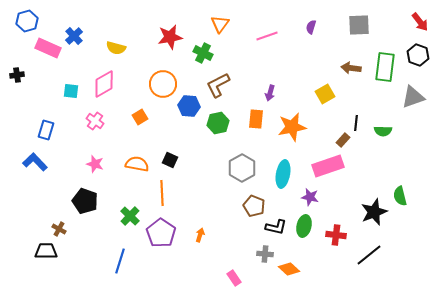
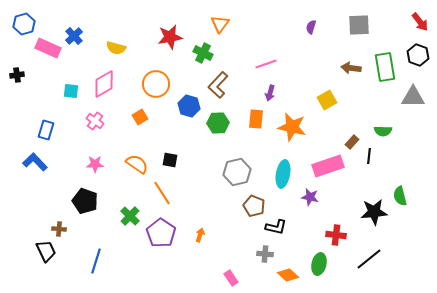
blue hexagon at (27, 21): moved 3 px left, 3 px down
pink line at (267, 36): moved 1 px left, 28 px down
green rectangle at (385, 67): rotated 16 degrees counterclockwise
orange circle at (163, 84): moved 7 px left
brown L-shape at (218, 85): rotated 20 degrees counterclockwise
yellow square at (325, 94): moved 2 px right, 6 px down
gray triangle at (413, 97): rotated 20 degrees clockwise
blue hexagon at (189, 106): rotated 10 degrees clockwise
green hexagon at (218, 123): rotated 10 degrees clockwise
black line at (356, 123): moved 13 px right, 33 px down
orange star at (292, 127): rotated 24 degrees clockwise
brown rectangle at (343, 140): moved 9 px right, 2 px down
black square at (170, 160): rotated 14 degrees counterclockwise
pink star at (95, 164): rotated 18 degrees counterclockwise
orange semicircle at (137, 164): rotated 25 degrees clockwise
gray hexagon at (242, 168): moved 5 px left, 4 px down; rotated 16 degrees clockwise
orange line at (162, 193): rotated 30 degrees counterclockwise
black star at (374, 212): rotated 16 degrees clockwise
green ellipse at (304, 226): moved 15 px right, 38 px down
brown cross at (59, 229): rotated 24 degrees counterclockwise
black trapezoid at (46, 251): rotated 65 degrees clockwise
black line at (369, 255): moved 4 px down
blue line at (120, 261): moved 24 px left
orange diamond at (289, 269): moved 1 px left, 6 px down
pink rectangle at (234, 278): moved 3 px left
